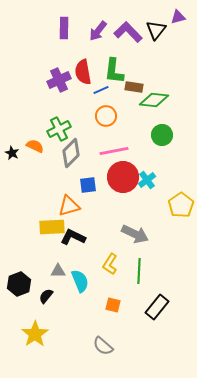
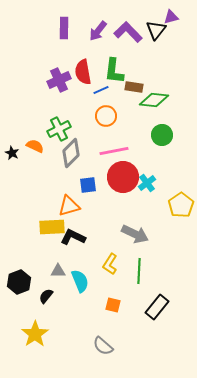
purple triangle: moved 7 px left
cyan cross: moved 3 px down
black hexagon: moved 2 px up
